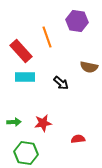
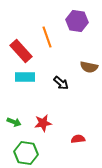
green arrow: rotated 24 degrees clockwise
